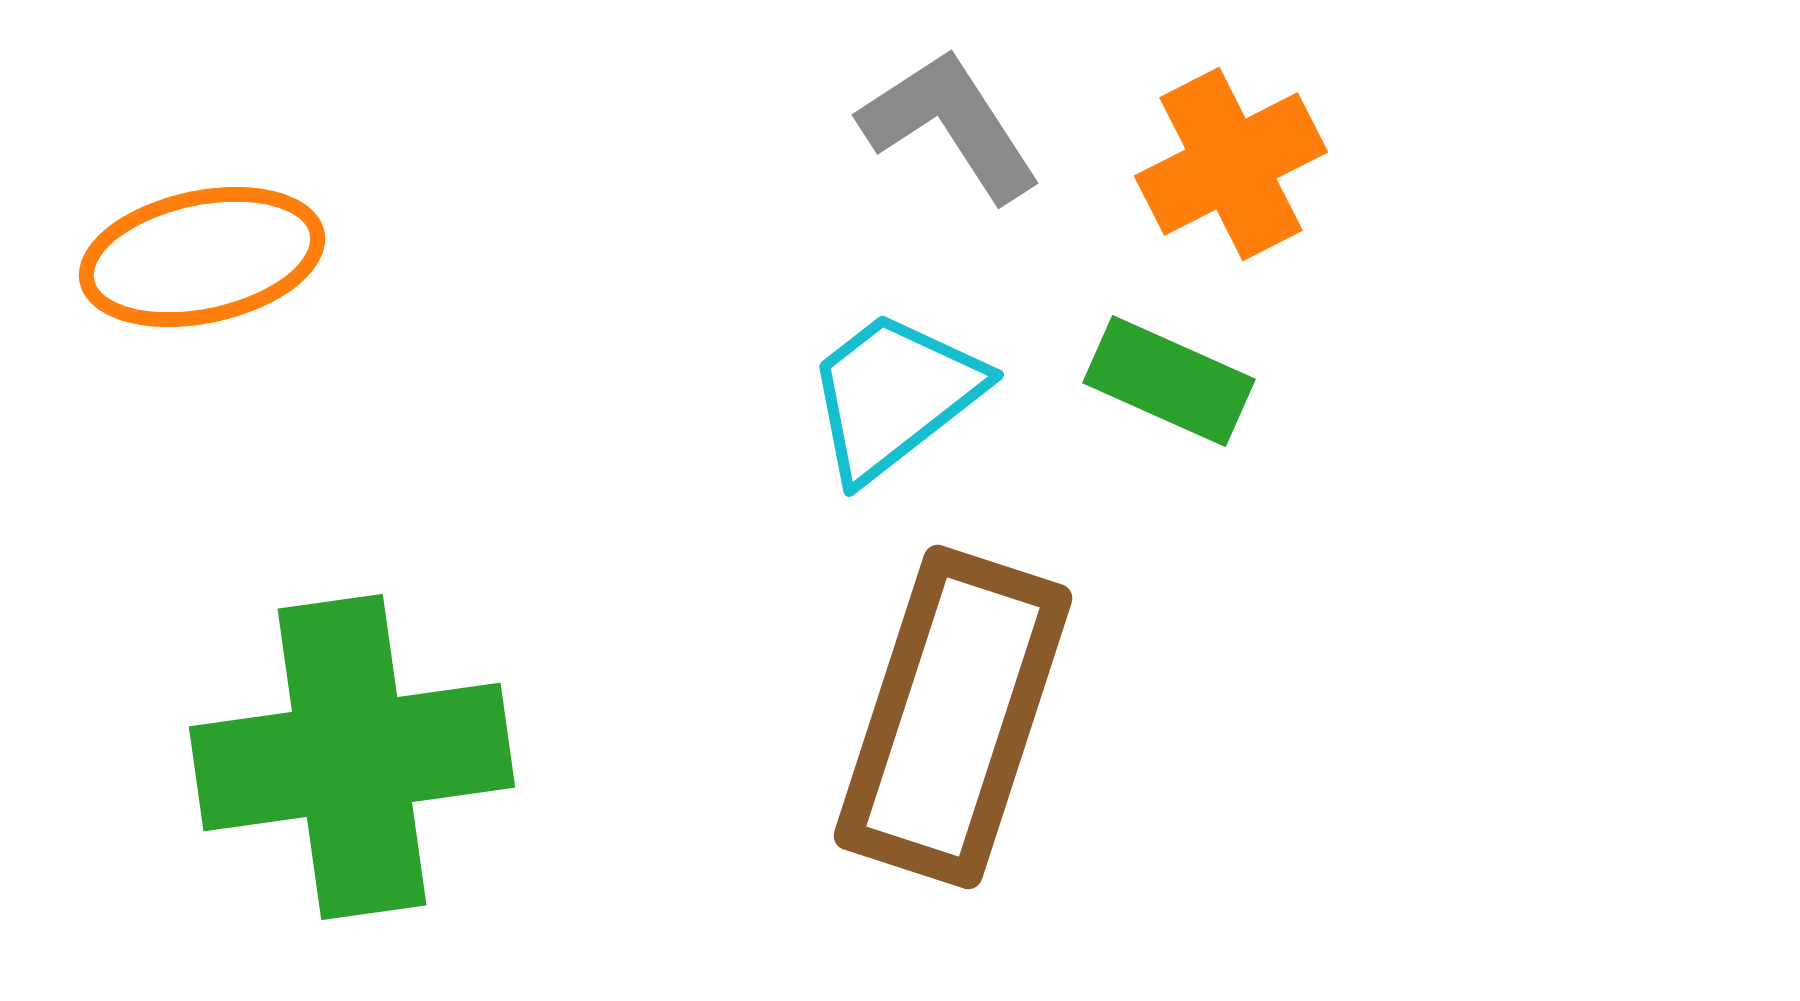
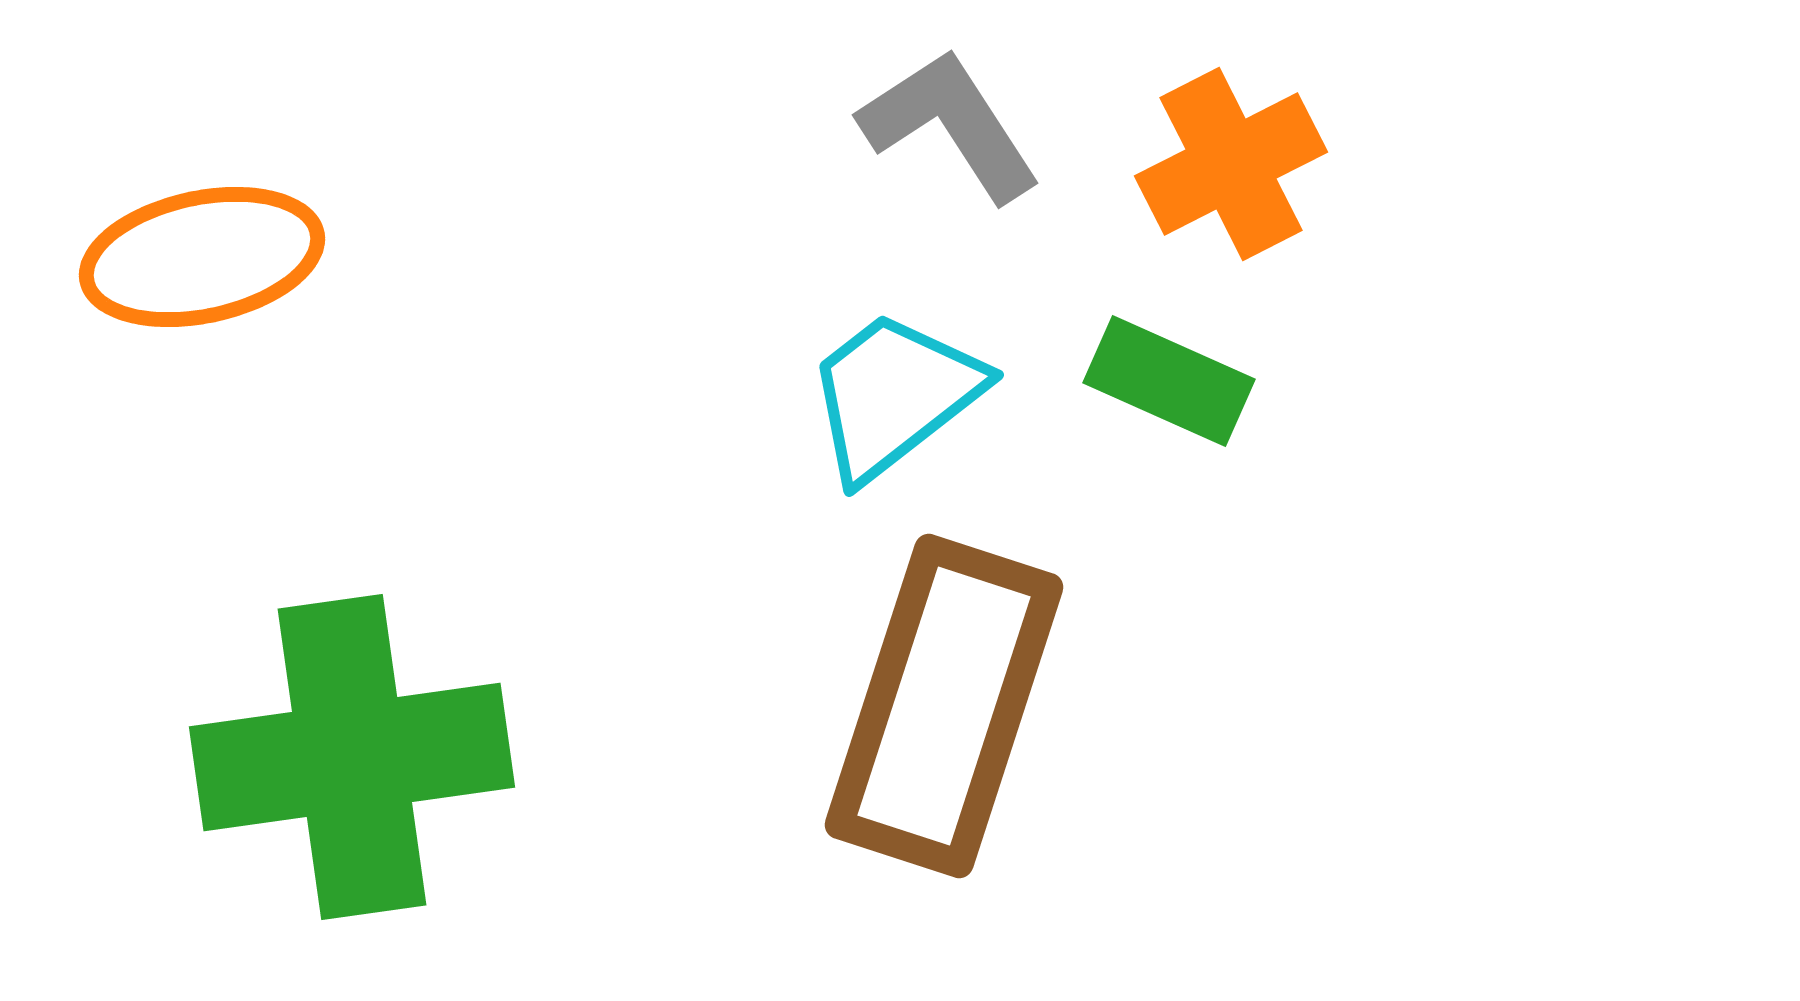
brown rectangle: moved 9 px left, 11 px up
